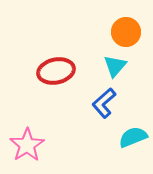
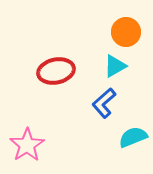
cyan triangle: rotated 20 degrees clockwise
